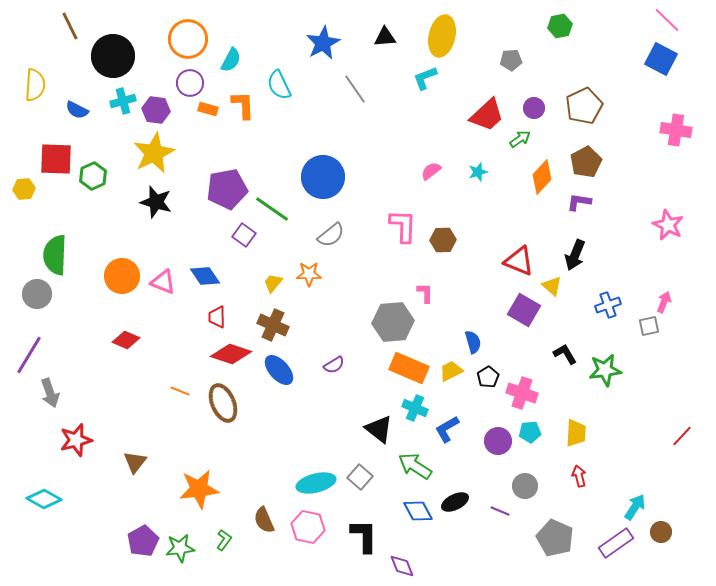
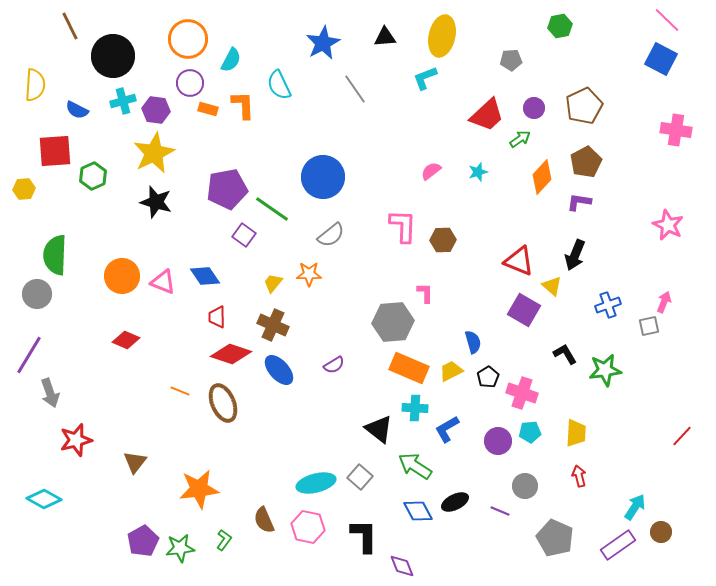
red square at (56, 159): moved 1 px left, 8 px up; rotated 6 degrees counterclockwise
cyan cross at (415, 408): rotated 20 degrees counterclockwise
purple rectangle at (616, 543): moved 2 px right, 2 px down
